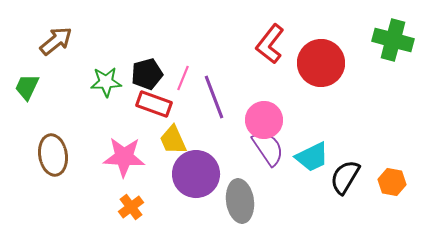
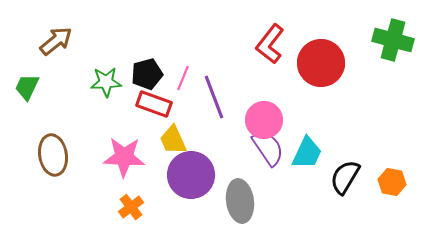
cyan trapezoid: moved 5 px left, 4 px up; rotated 39 degrees counterclockwise
purple circle: moved 5 px left, 1 px down
